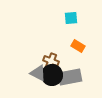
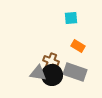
gray triangle: rotated 18 degrees counterclockwise
gray rectangle: moved 5 px right, 5 px up; rotated 30 degrees clockwise
